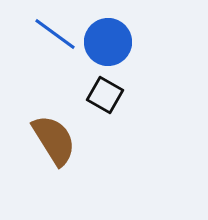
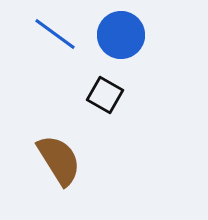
blue circle: moved 13 px right, 7 px up
brown semicircle: moved 5 px right, 20 px down
